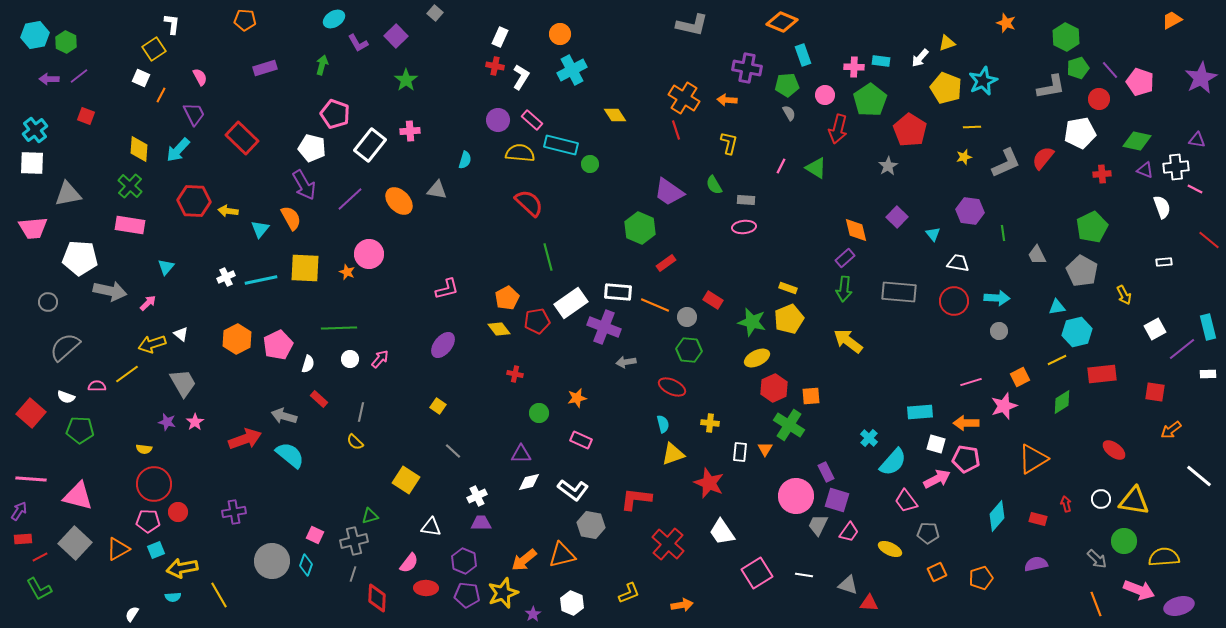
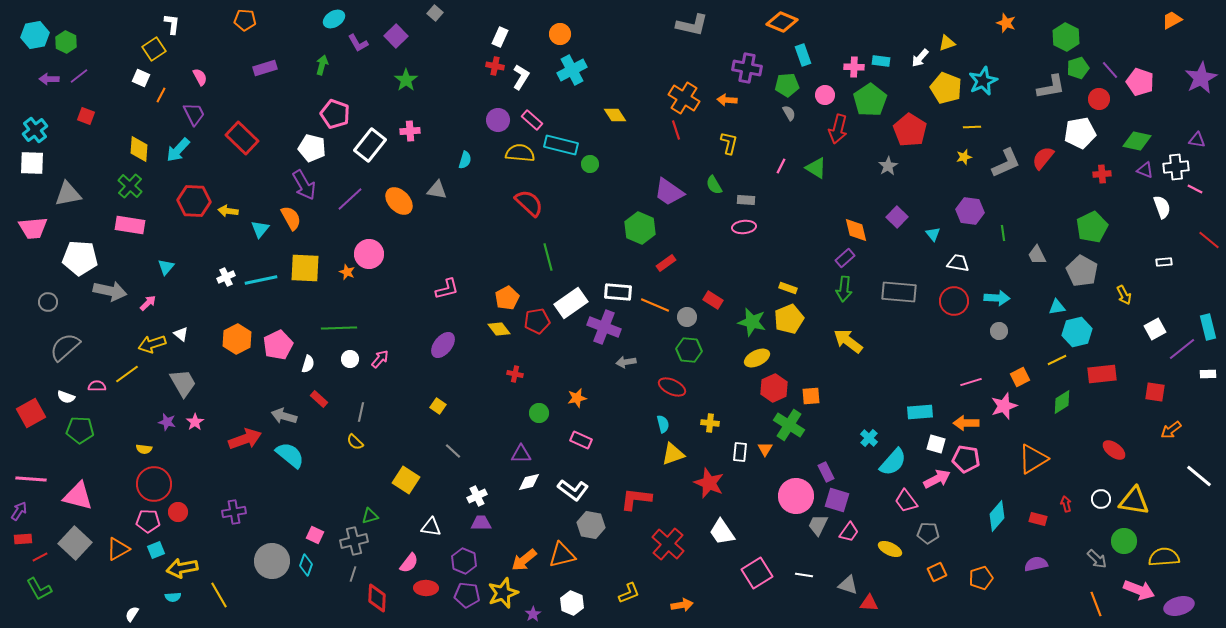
red square at (31, 413): rotated 20 degrees clockwise
